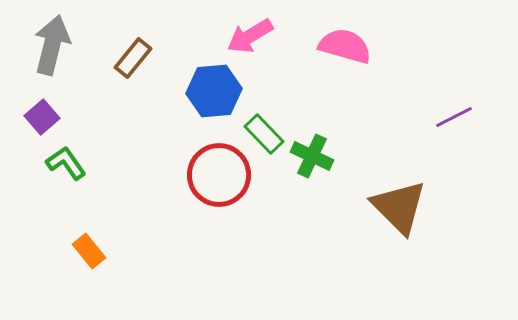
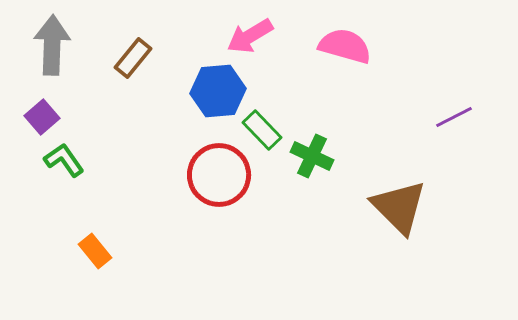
gray arrow: rotated 12 degrees counterclockwise
blue hexagon: moved 4 px right
green rectangle: moved 2 px left, 4 px up
green L-shape: moved 2 px left, 3 px up
orange rectangle: moved 6 px right
